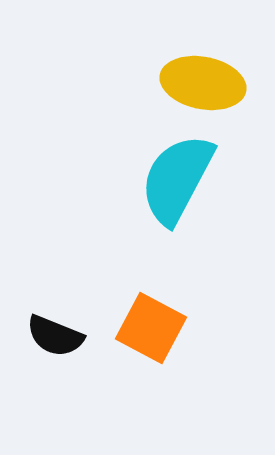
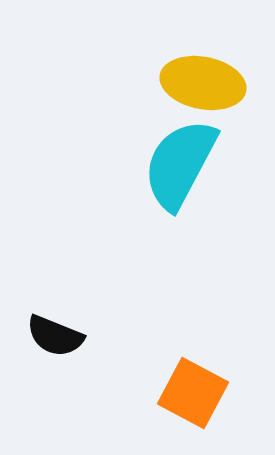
cyan semicircle: moved 3 px right, 15 px up
orange square: moved 42 px right, 65 px down
